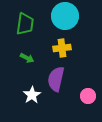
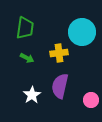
cyan circle: moved 17 px right, 16 px down
green trapezoid: moved 4 px down
yellow cross: moved 3 px left, 5 px down
purple semicircle: moved 4 px right, 7 px down
pink circle: moved 3 px right, 4 px down
